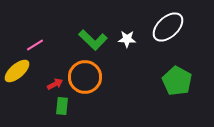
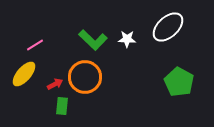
yellow ellipse: moved 7 px right, 3 px down; rotated 8 degrees counterclockwise
green pentagon: moved 2 px right, 1 px down
